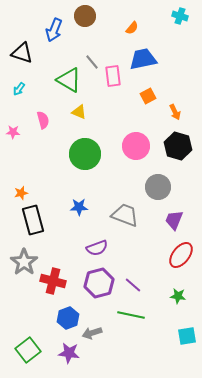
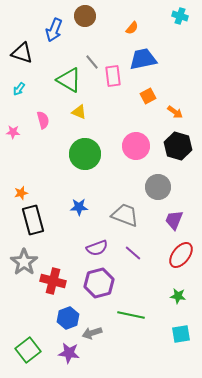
orange arrow: rotated 28 degrees counterclockwise
purple line: moved 32 px up
cyan square: moved 6 px left, 2 px up
